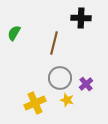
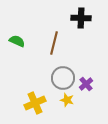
green semicircle: moved 3 px right, 8 px down; rotated 84 degrees clockwise
gray circle: moved 3 px right
